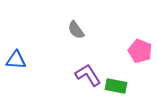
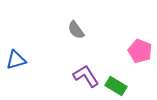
blue triangle: rotated 20 degrees counterclockwise
purple L-shape: moved 2 px left, 1 px down
green rectangle: rotated 20 degrees clockwise
